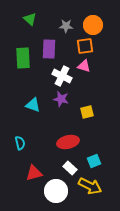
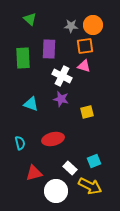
gray star: moved 5 px right
cyan triangle: moved 2 px left, 1 px up
red ellipse: moved 15 px left, 3 px up
